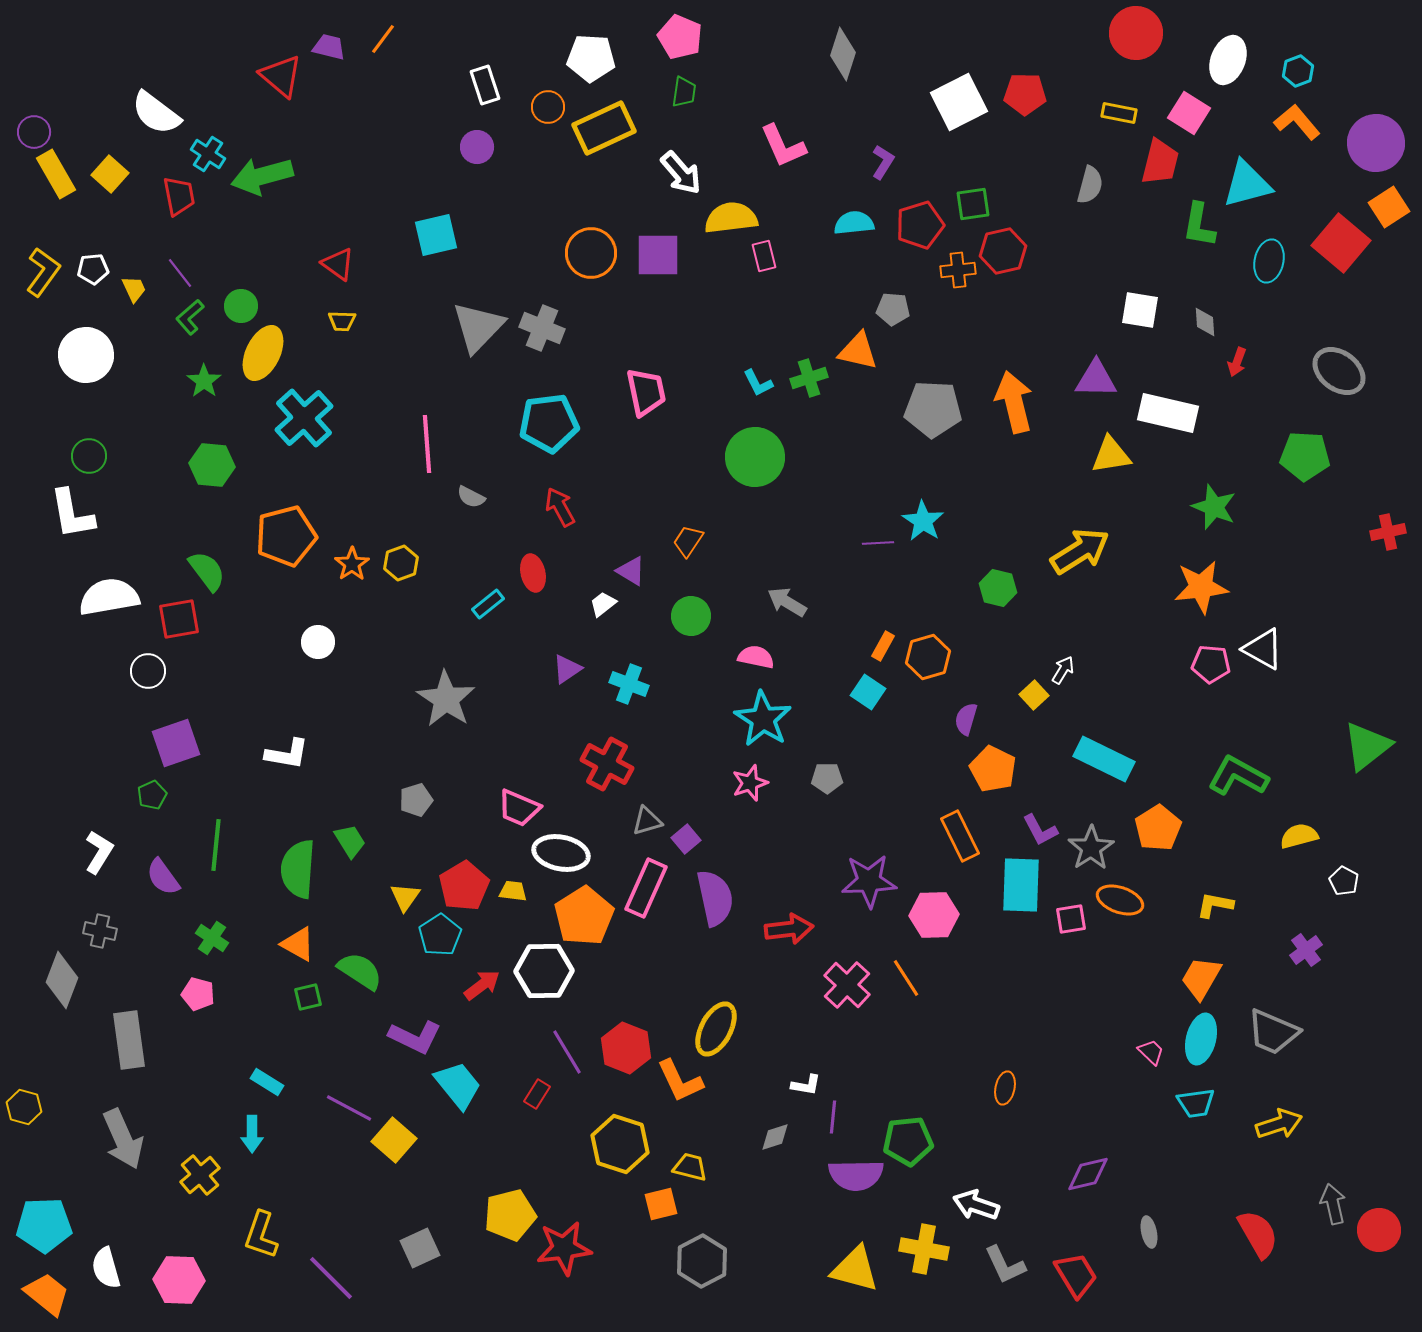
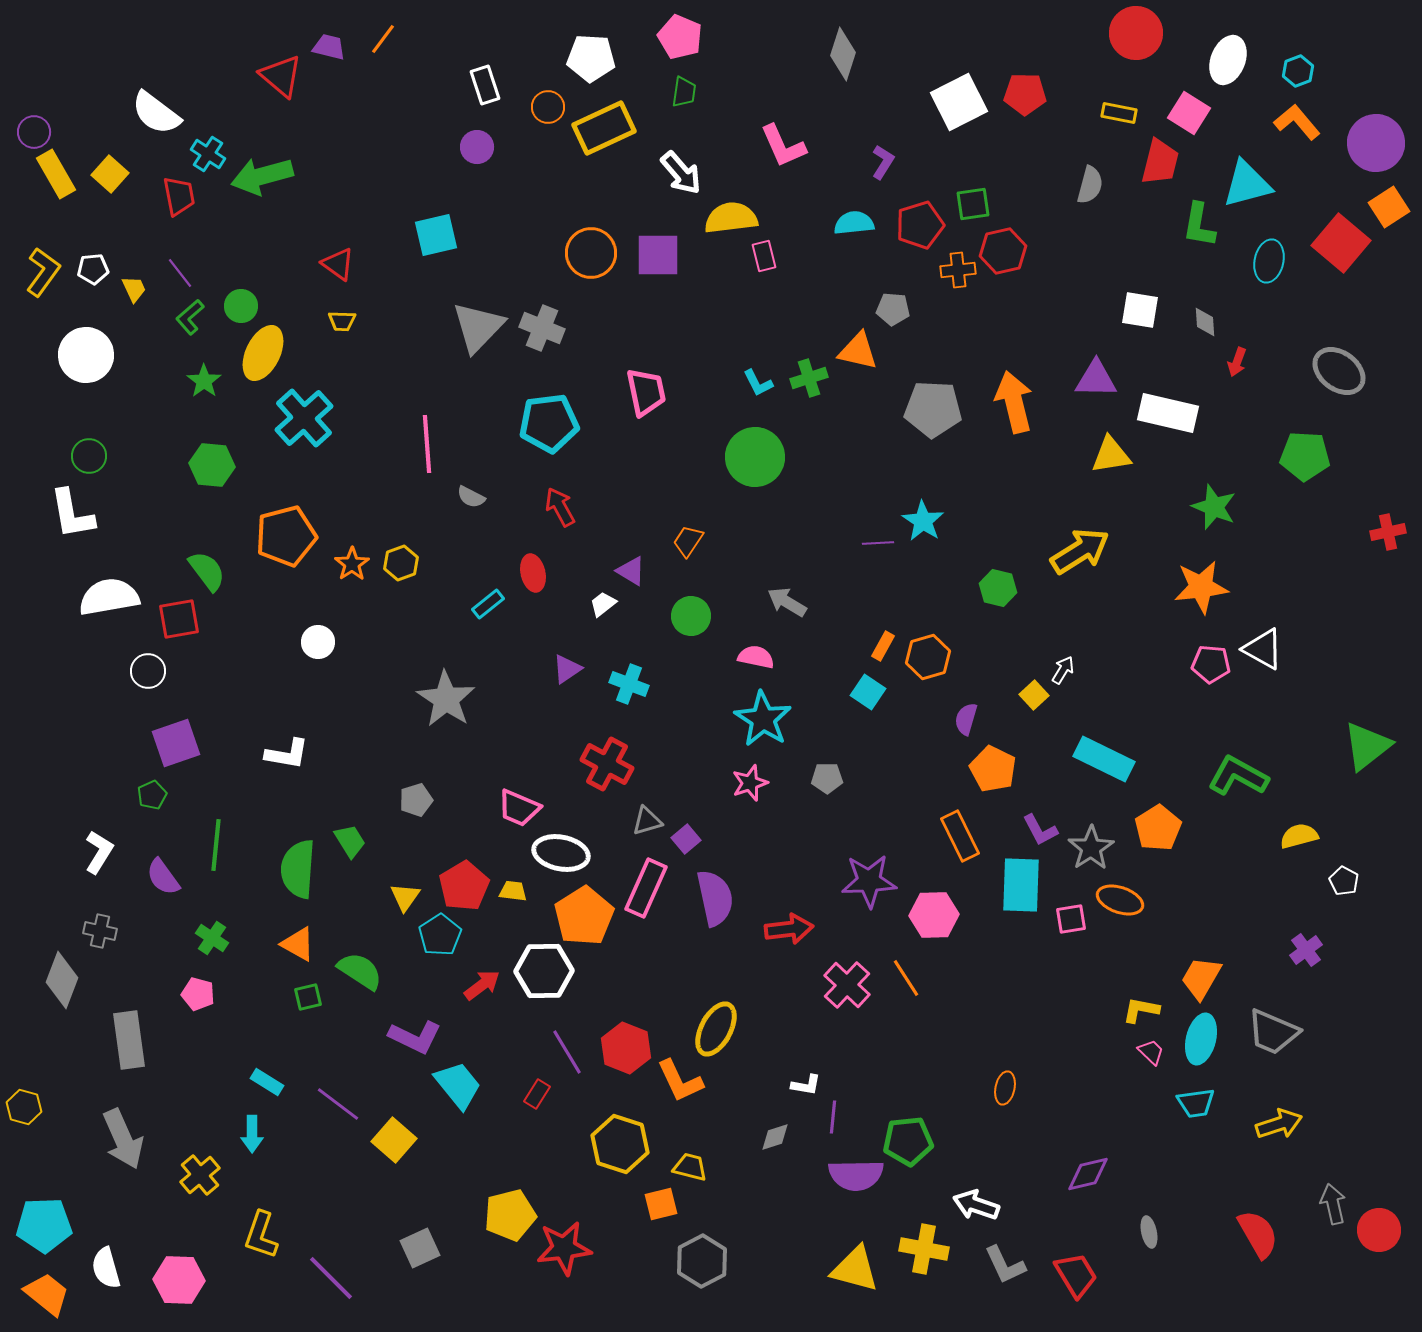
yellow L-shape at (1215, 905): moved 74 px left, 105 px down
purple line at (349, 1108): moved 11 px left, 4 px up; rotated 9 degrees clockwise
